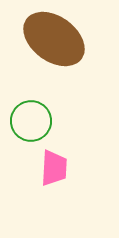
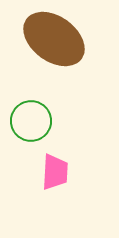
pink trapezoid: moved 1 px right, 4 px down
